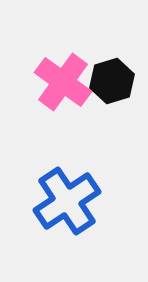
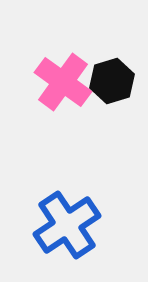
blue cross: moved 24 px down
